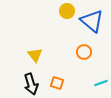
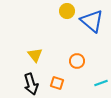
orange circle: moved 7 px left, 9 px down
